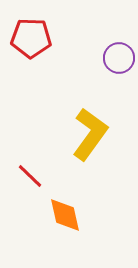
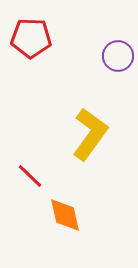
purple circle: moved 1 px left, 2 px up
